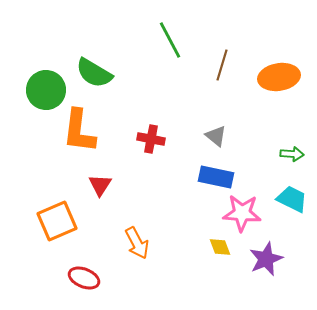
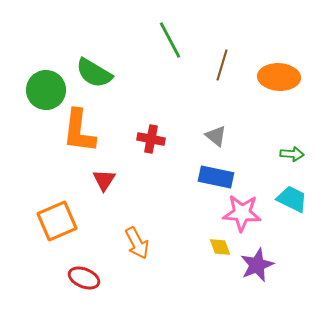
orange ellipse: rotated 12 degrees clockwise
red triangle: moved 4 px right, 5 px up
purple star: moved 9 px left, 6 px down
